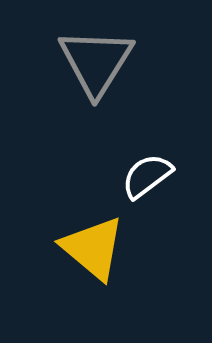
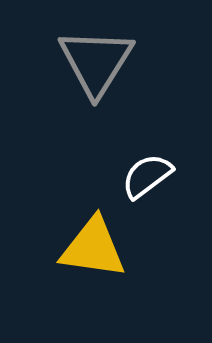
yellow triangle: rotated 32 degrees counterclockwise
